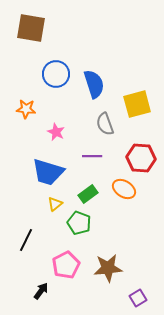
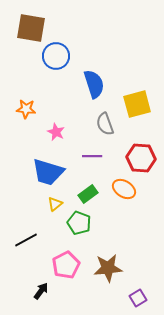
blue circle: moved 18 px up
black line: rotated 35 degrees clockwise
